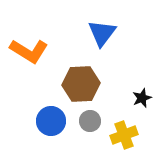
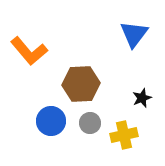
blue triangle: moved 32 px right, 1 px down
orange L-shape: rotated 18 degrees clockwise
gray circle: moved 2 px down
yellow cross: rotated 8 degrees clockwise
